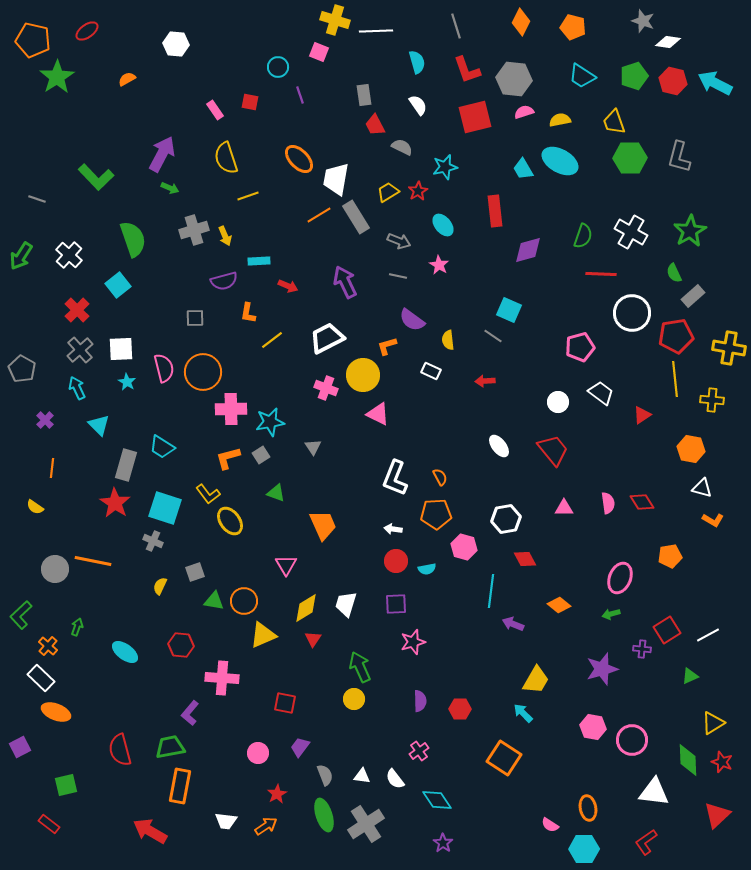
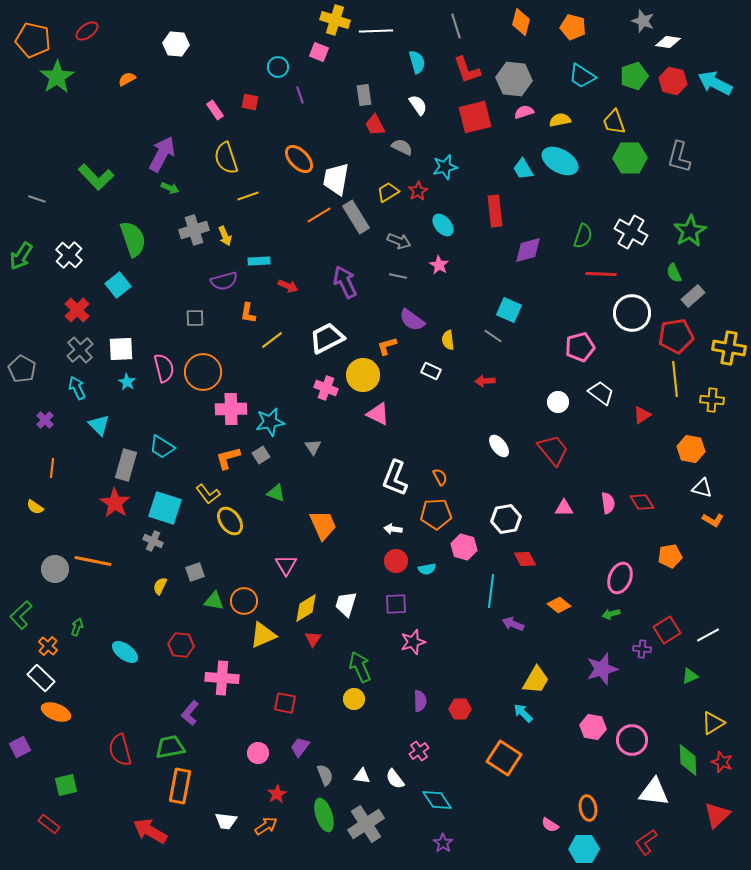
orange diamond at (521, 22): rotated 12 degrees counterclockwise
